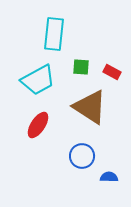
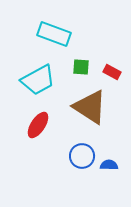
cyan rectangle: rotated 76 degrees counterclockwise
blue semicircle: moved 12 px up
